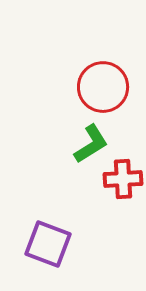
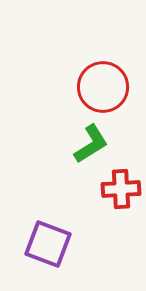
red cross: moved 2 px left, 10 px down
